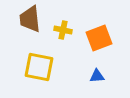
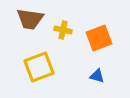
brown trapezoid: rotated 76 degrees counterclockwise
yellow square: rotated 32 degrees counterclockwise
blue triangle: rotated 21 degrees clockwise
